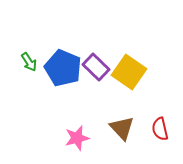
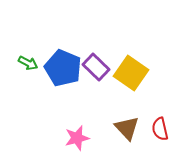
green arrow: moved 1 px left, 1 px down; rotated 30 degrees counterclockwise
yellow square: moved 2 px right, 1 px down
brown triangle: moved 5 px right
